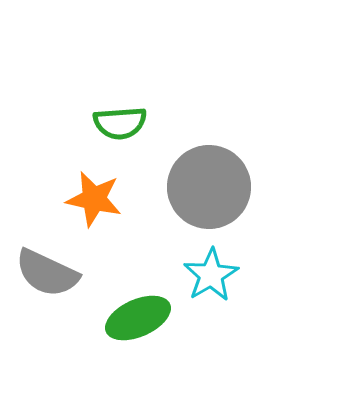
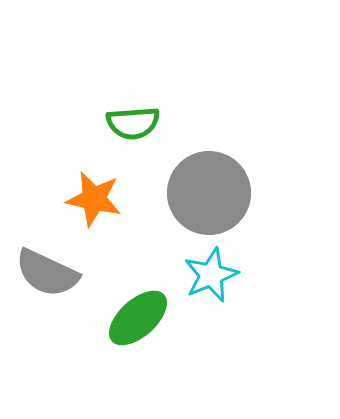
green semicircle: moved 13 px right
gray circle: moved 6 px down
cyan star: rotated 8 degrees clockwise
green ellipse: rotated 18 degrees counterclockwise
